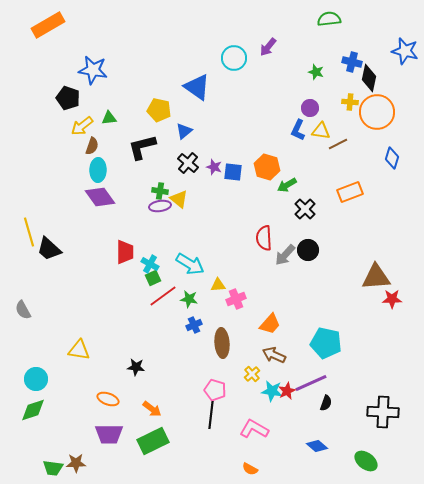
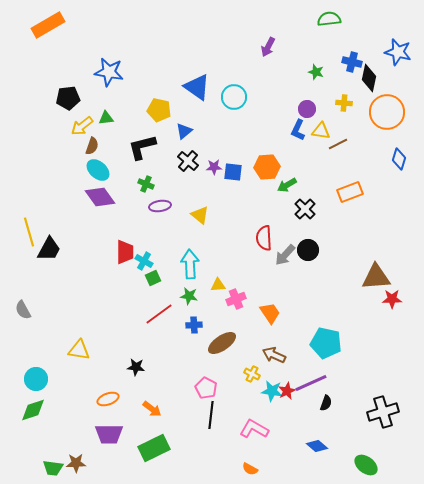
purple arrow at (268, 47): rotated 12 degrees counterclockwise
blue star at (405, 51): moved 7 px left, 1 px down
cyan circle at (234, 58): moved 39 px down
blue star at (93, 70): moved 16 px right, 2 px down
black pentagon at (68, 98): rotated 25 degrees counterclockwise
yellow cross at (350, 102): moved 6 px left, 1 px down
purple circle at (310, 108): moved 3 px left, 1 px down
orange circle at (377, 112): moved 10 px right
green triangle at (109, 118): moved 3 px left
blue diamond at (392, 158): moved 7 px right, 1 px down
black cross at (188, 163): moved 2 px up
purple star at (214, 167): rotated 21 degrees counterclockwise
orange hexagon at (267, 167): rotated 20 degrees counterclockwise
cyan ellipse at (98, 170): rotated 50 degrees counterclockwise
green cross at (160, 191): moved 14 px left, 7 px up; rotated 14 degrees clockwise
yellow triangle at (179, 199): moved 21 px right, 16 px down
black trapezoid at (49, 249): rotated 104 degrees counterclockwise
cyan cross at (150, 264): moved 6 px left, 3 px up
cyan arrow at (190, 264): rotated 124 degrees counterclockwise
red line at (163, 296): moved 4 px left, 18 px down
green star at (189, 299): moved 3 px up
orange trapezoid at (270, 324): moved 11 px up; rotated 75 degrees counterclockwise
blue cross at (194, 325): rotated 21 degrees clockwise
brown ellipse at (222, 343): rotated 60 degrees clockwise
yellow cross at (252, 374): rotated 21 degrees counterclockwise
pink pentagon at (215, 390): moved 9 px left, 2 px up; rotated 10 degrees clockwise
orange ellipse at (108, 399): rotated 40 degrees counterclockwise
black cross at (383, 412): rotated 20 degrees counterclockwise
green rectangle at (153, 441): moved 1 px right, 7 px down
green ellipse at (366, 461): moved 4 px down
